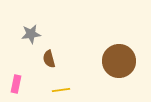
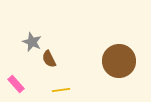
gray star: moved 1 px right, 8 px down; rotated 30 degrees clockwise
brown semicircle: rotated 12 degrees counterclockwise
pink rectangle: rotated 54 degrees counterclockwise
